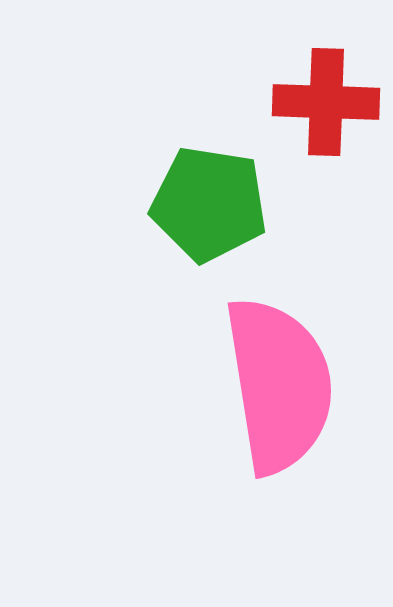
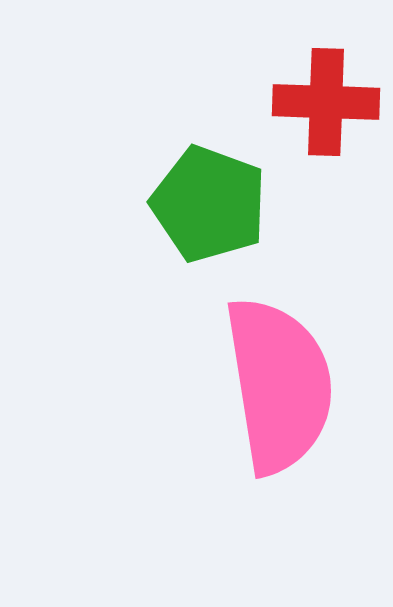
green pentagon: rotated 11 degrees clockwise
